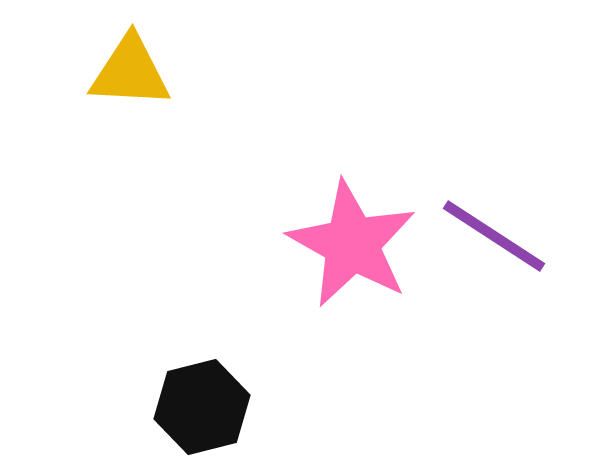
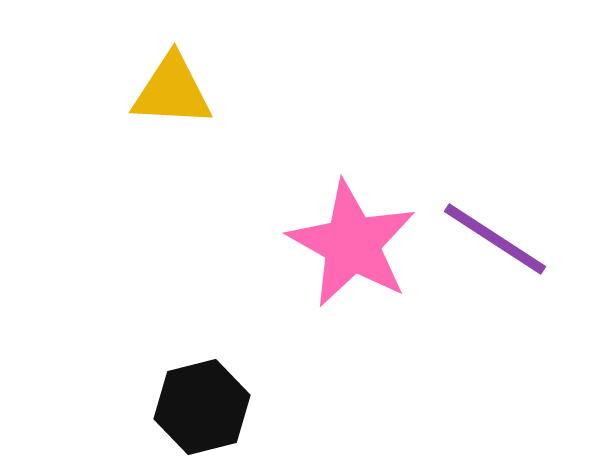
yellow triangle: moved 42 px right, 19 px down
purple line: moved 1 px right, 3 px down
